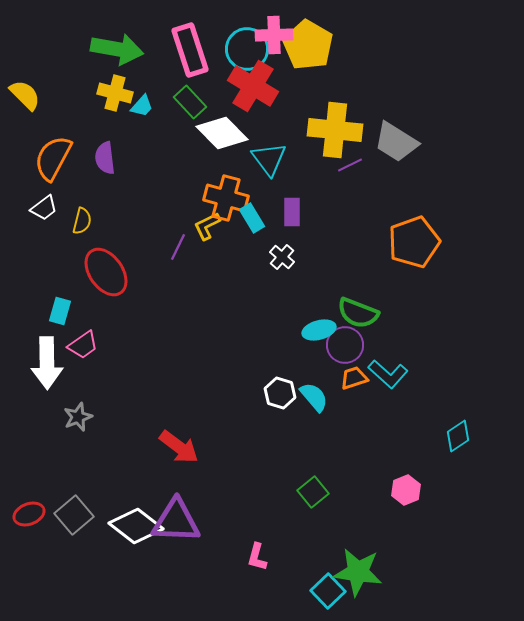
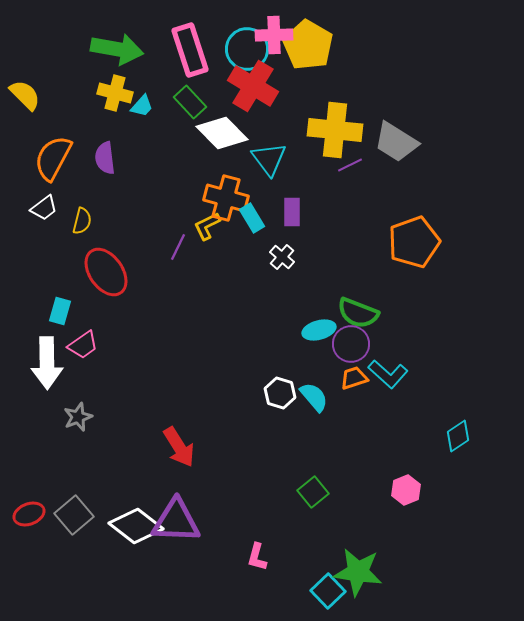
purple circle at (345, 345): moved 6 px right, 1 px up
red arrow at (179, 447): rotated 21 degrees clockwise
